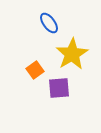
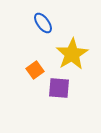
blue ellipse: moved 6 px left
purple square: rotated 10 degrees clockwise
